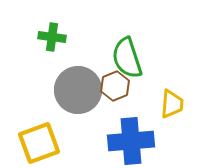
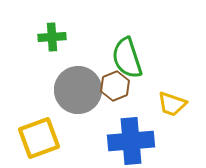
green cross: rotated 12 degrees counterclockwise
yellow trapezoid: rotated 104 degrees clockwise
yellow square: moved 5 px up
